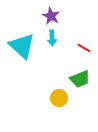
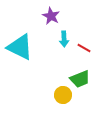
cyan arrow: moved 12 px right, 1 px down
cyan triangle: moved 2 px left, 1 px down; rotated 16 degrees counterclockwise
yellow circle: moved 4 px right, 3 px up
